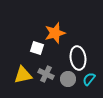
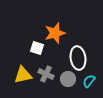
cyan semicircle: moved 2 px down
